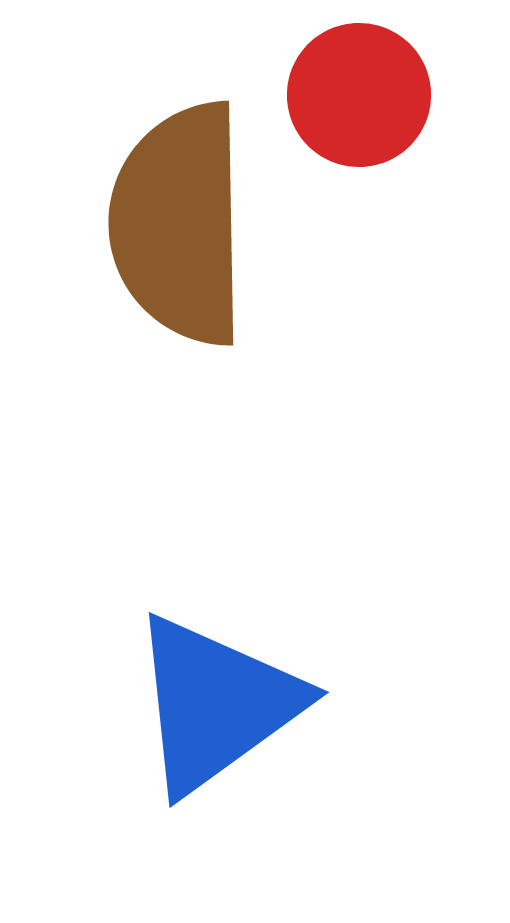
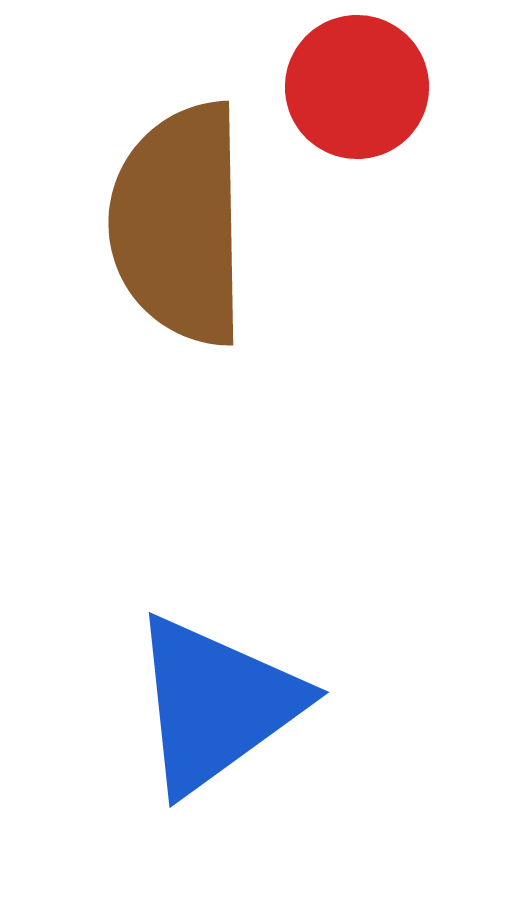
red circle: moved 2 px left, 8 px up
